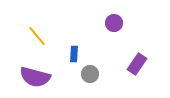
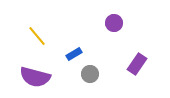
blue rectangle: rotated 56 degrees clockwise
